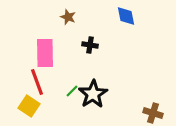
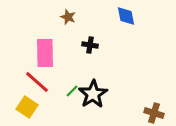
red line: rotated 28 degrees counterclockwise
yellow square: moved 2 px left, 1 px down
brown cross: moved 1 px right
